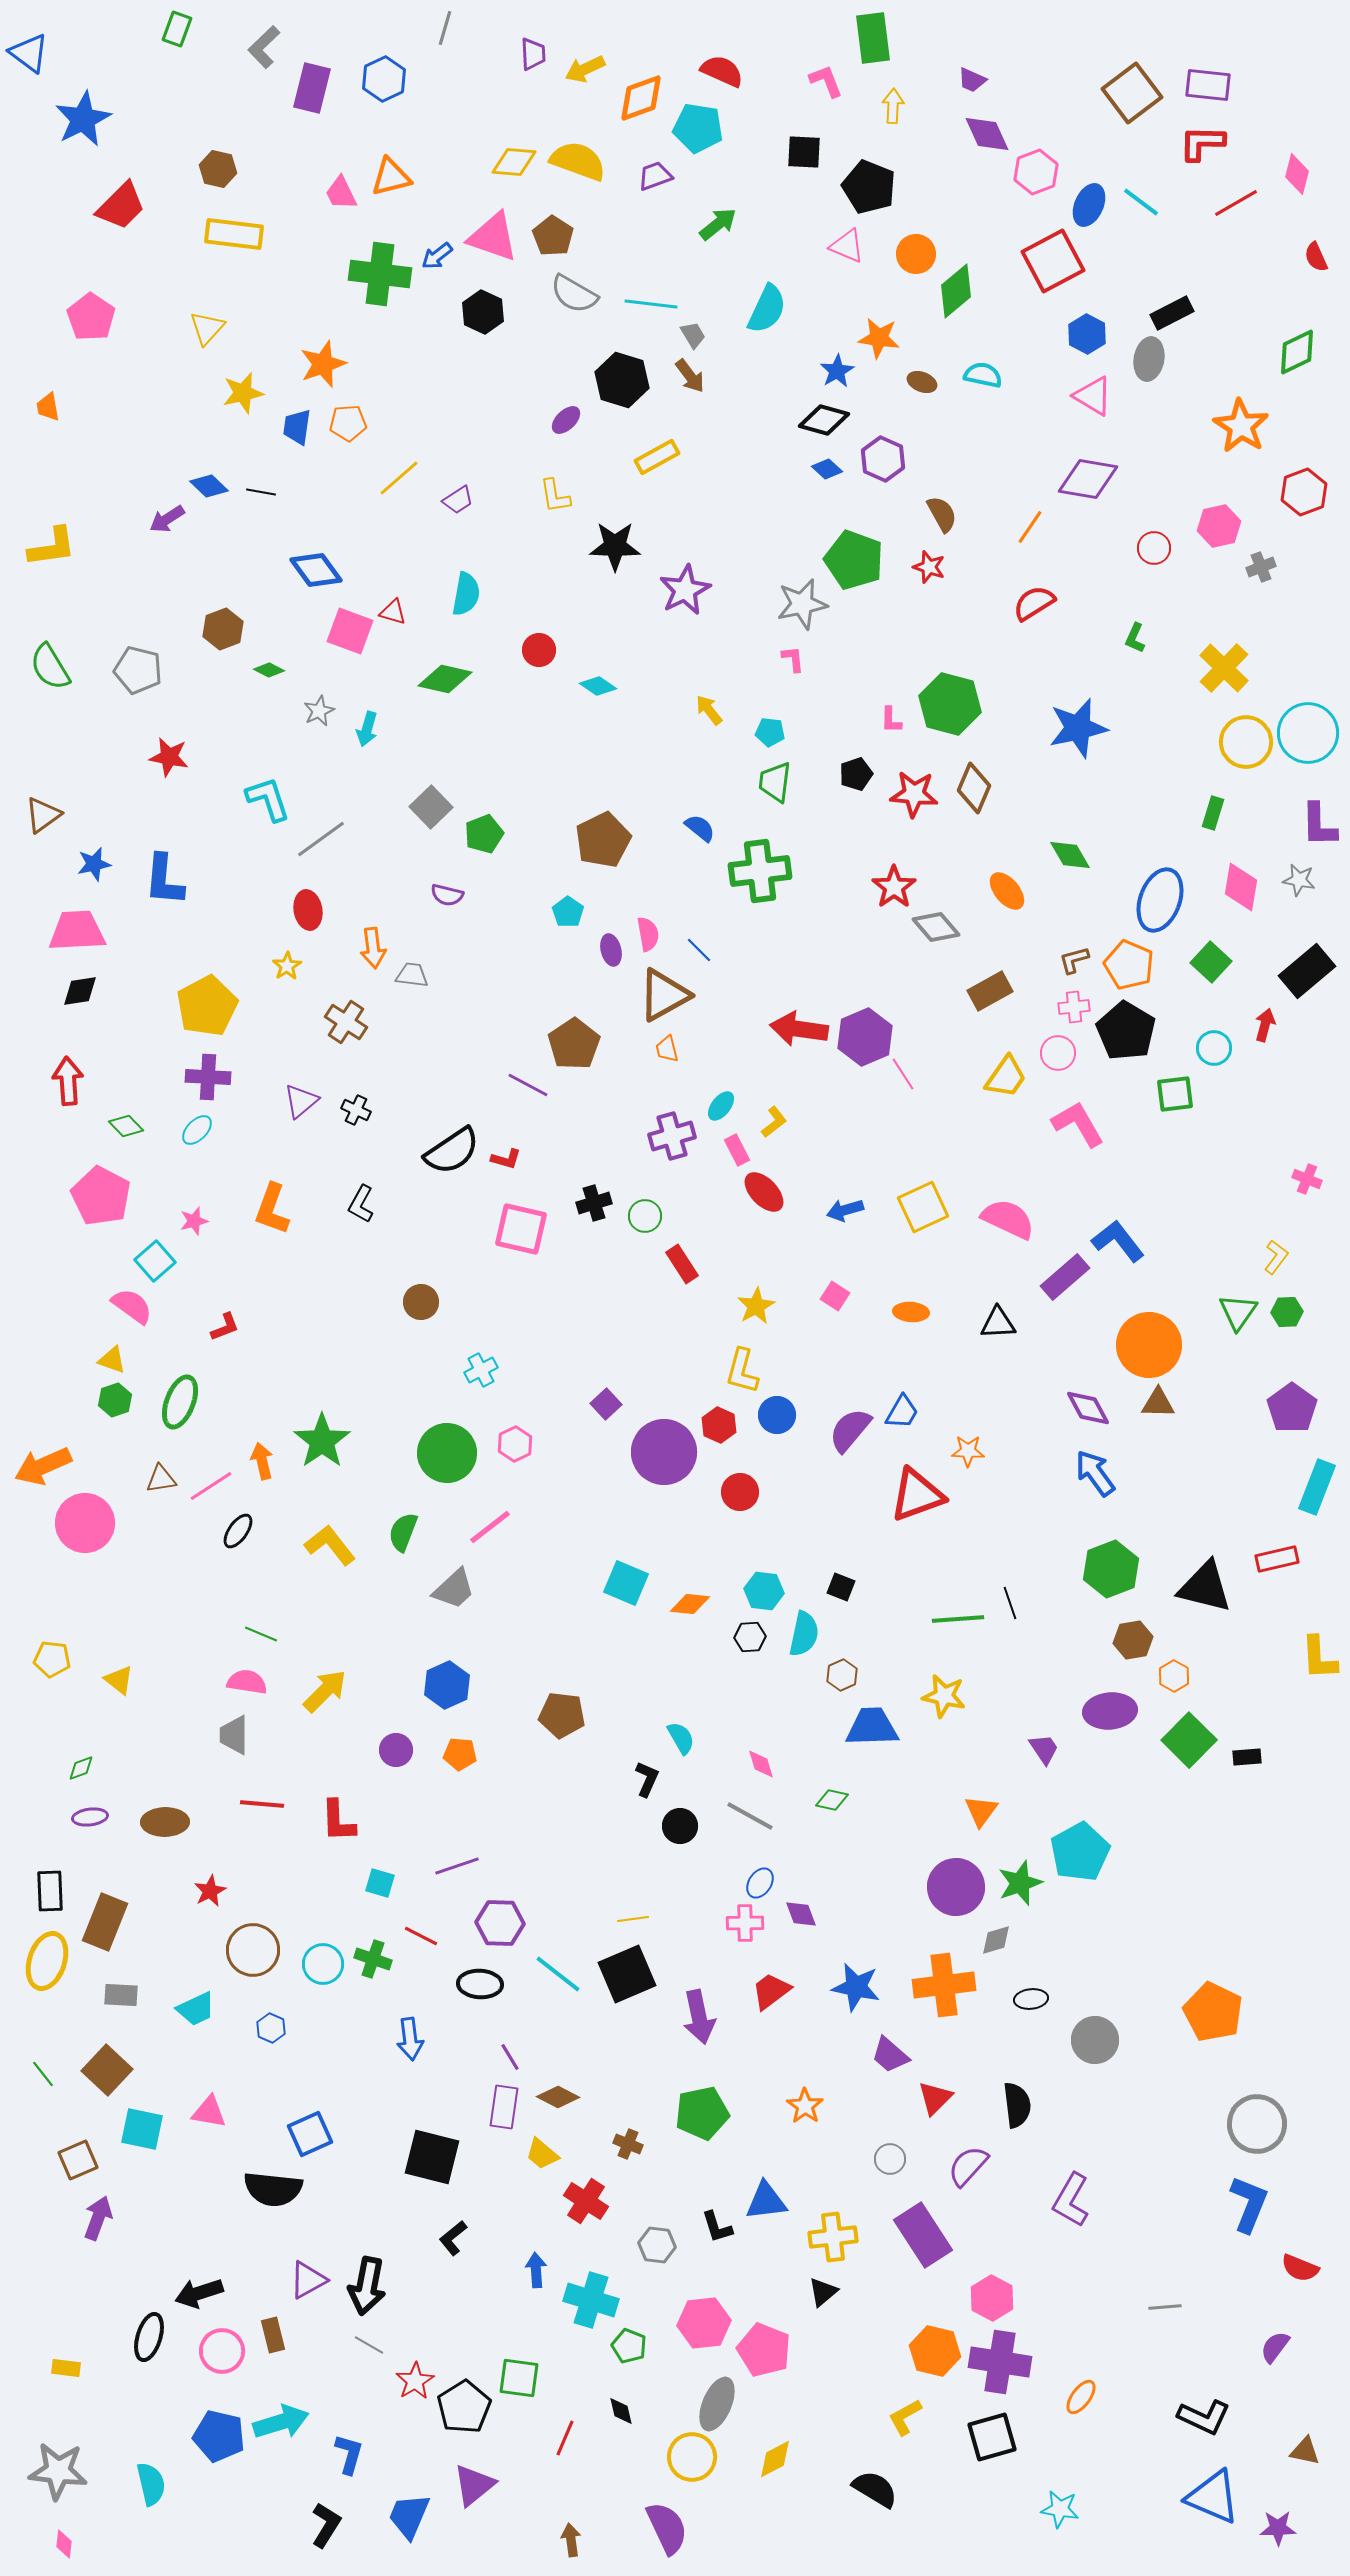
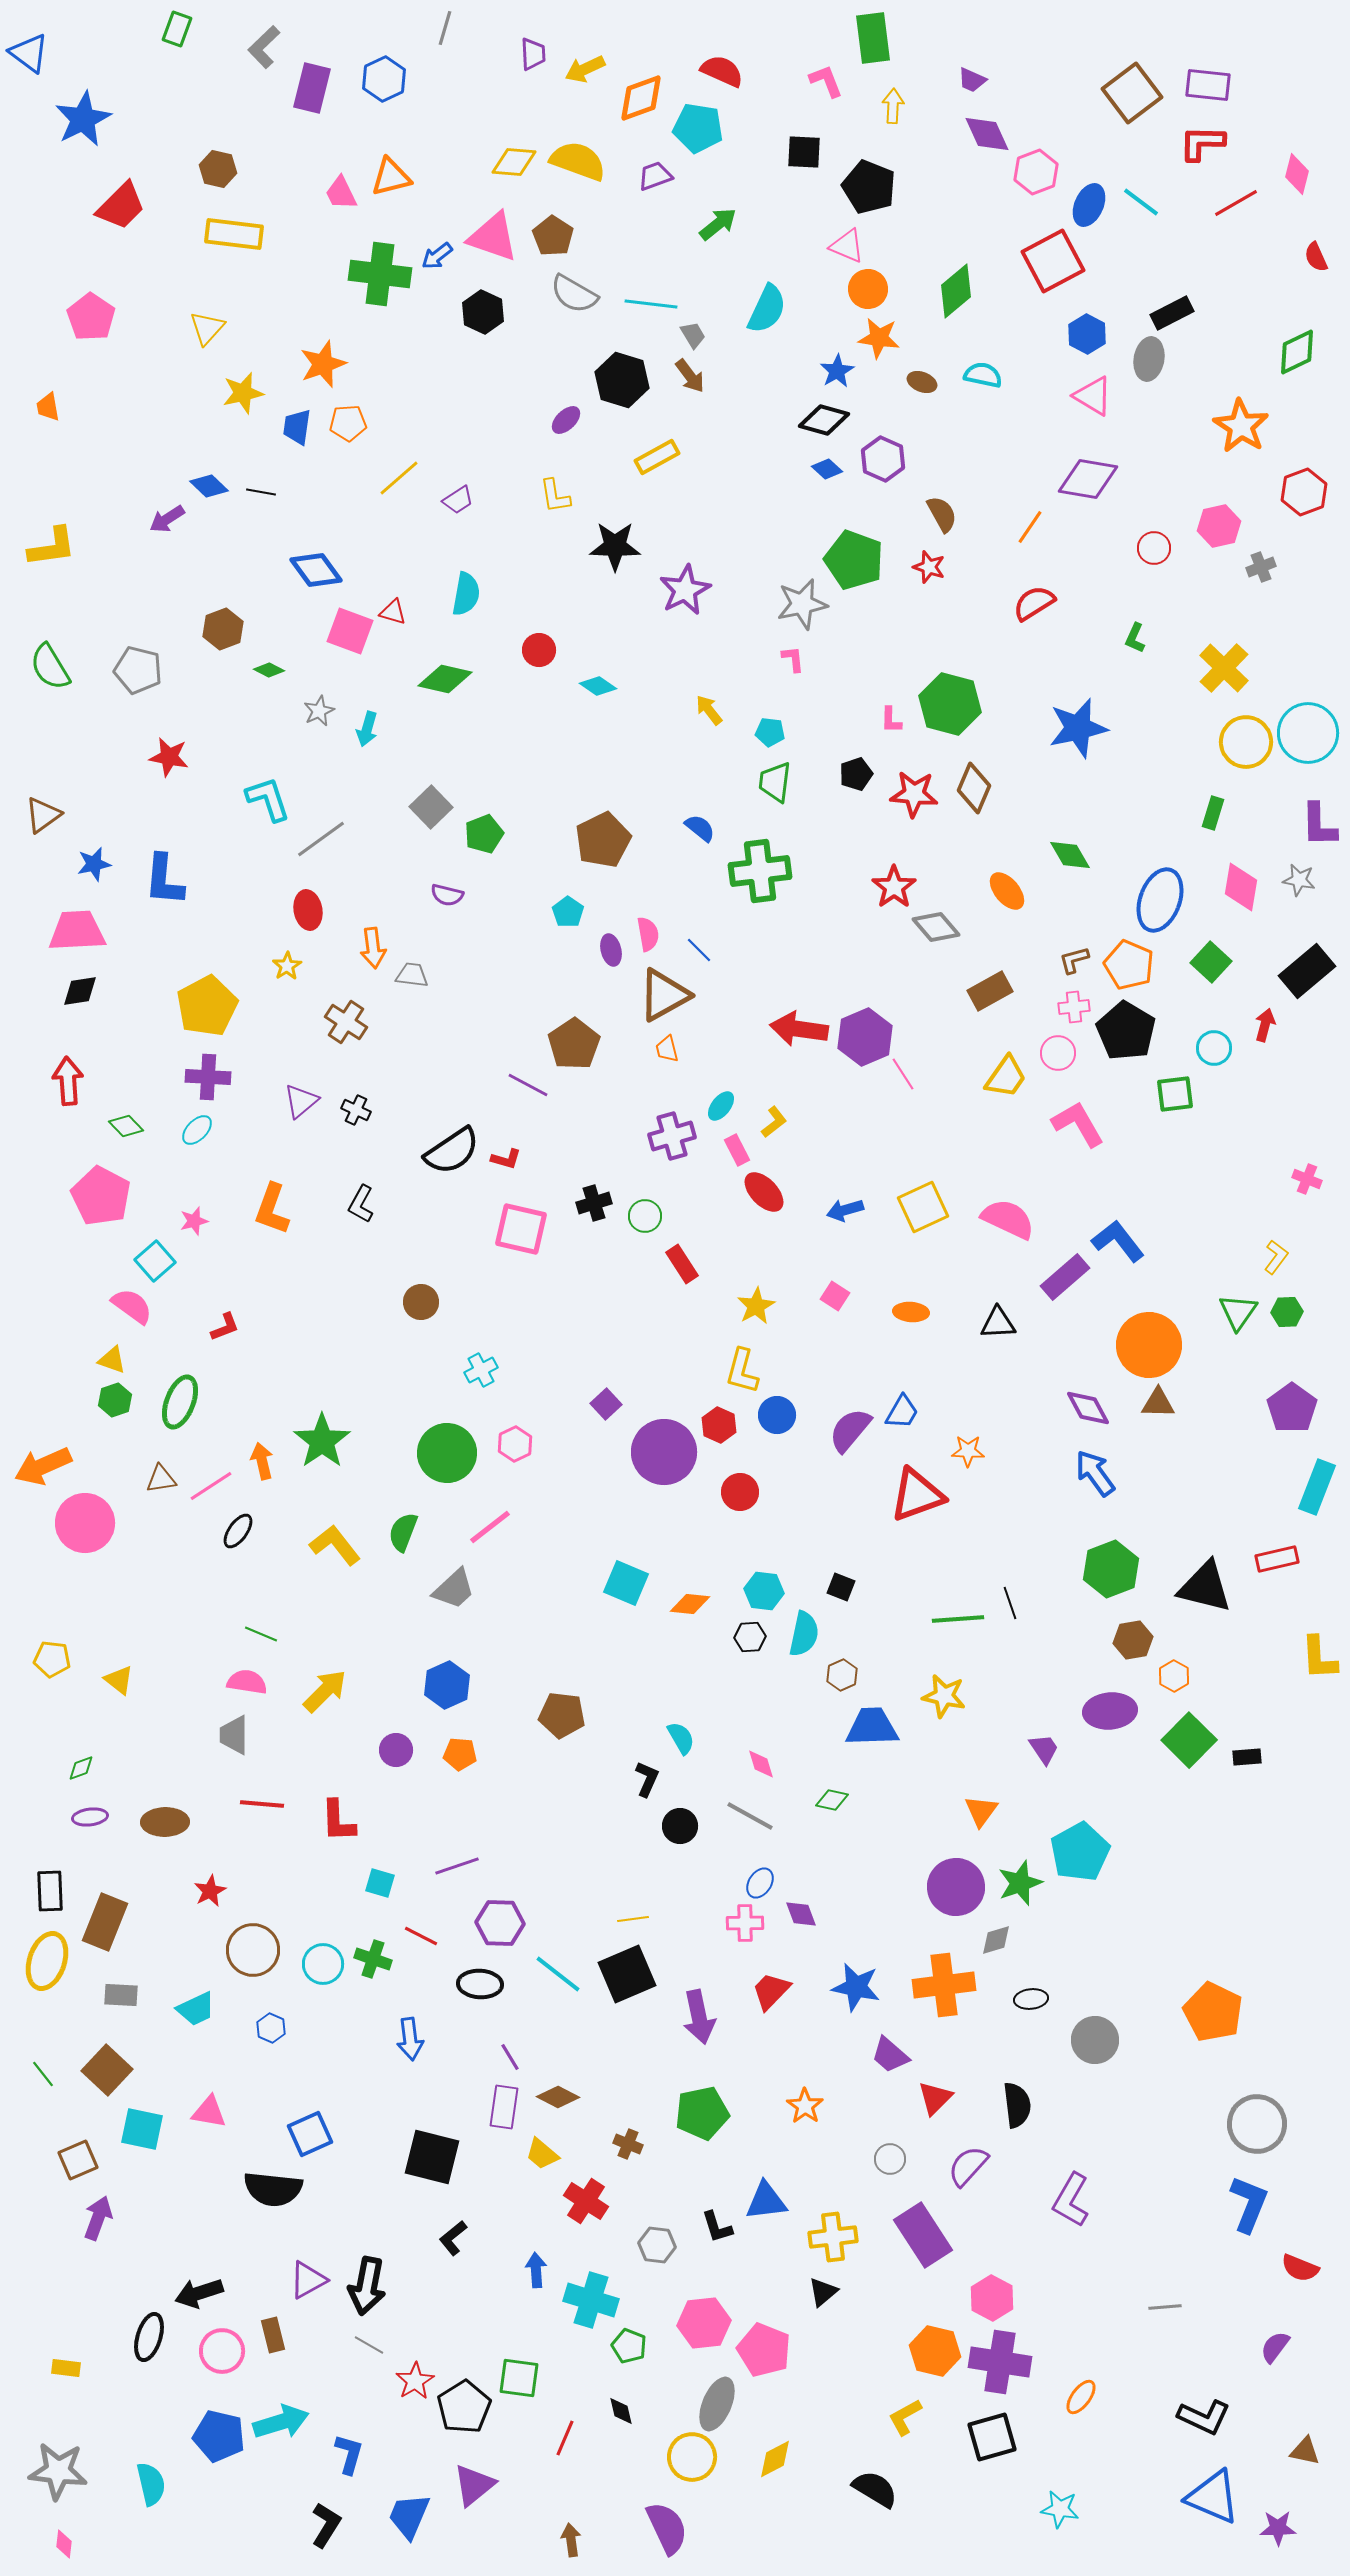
orange circle at (916, 254): moved 48 px left, 35 px down
yellow L-shape at (330, 1545): moved 5 px right
red trapezoid at (771, 1991): rotated 9 degrees counterclockwise
